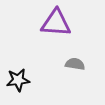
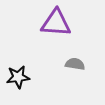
black star: moved 3 px up
